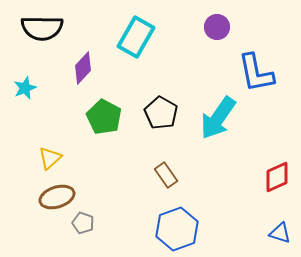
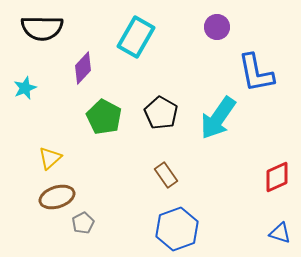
gray pentagon: rotated 25 degrees clockwise
